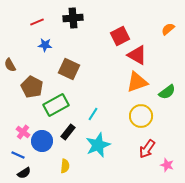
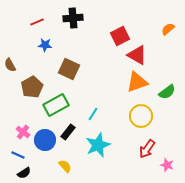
brown pentagon: rotated 15 degrees clockwise
blue circle: moved 3 px right, 1 px up
yellow semicircle: rotated 48 degrees counterclockwise
